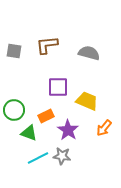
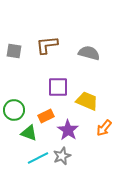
gray star: rotated 30 degrees counterclockwise
